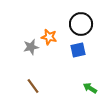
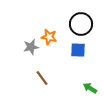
blue square: rotated 14 degrees clockwise
brown line: moved 9 px right, 8 px up
